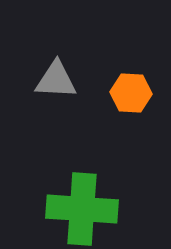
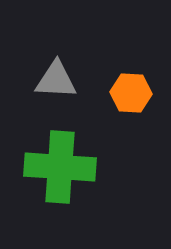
green cross: moved 22 px left, 42 px up
